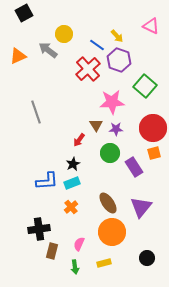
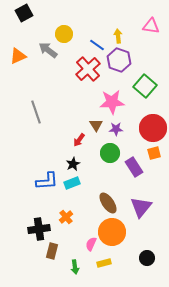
pink triangle: rotated 18 degrees counterclockwise
yellow arrow: moved 1 px right; rotated 144 degrees counterclockwise
orange cross: moved 5 px left, 10 px down
pink semicircle: moved 12 px right
